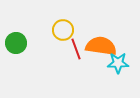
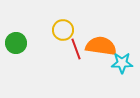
cyan star: moved 4 px right
